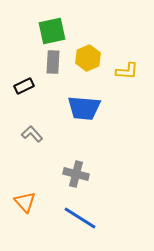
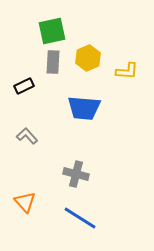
gray L-shape: moved 5 px left, 2 px down
